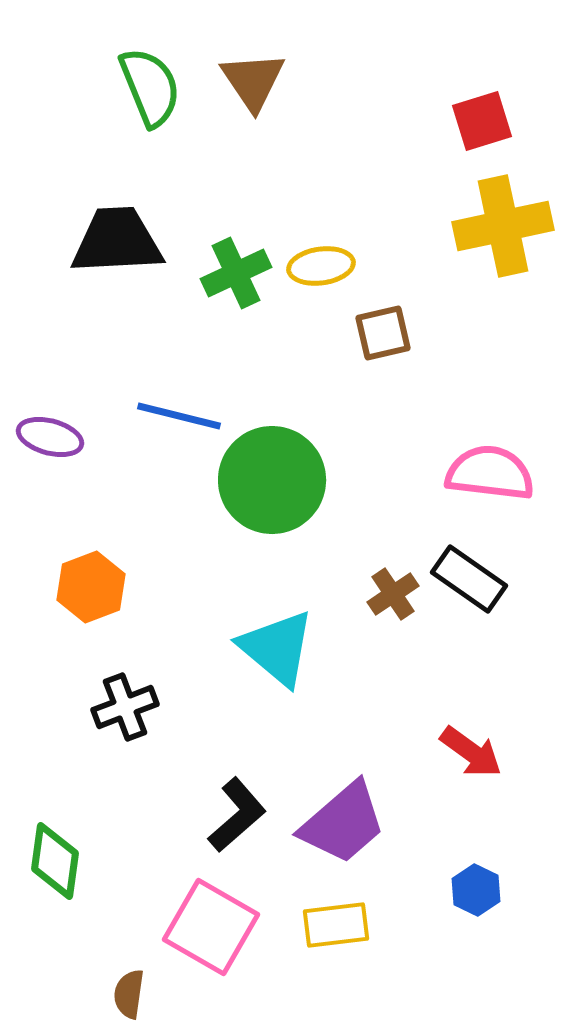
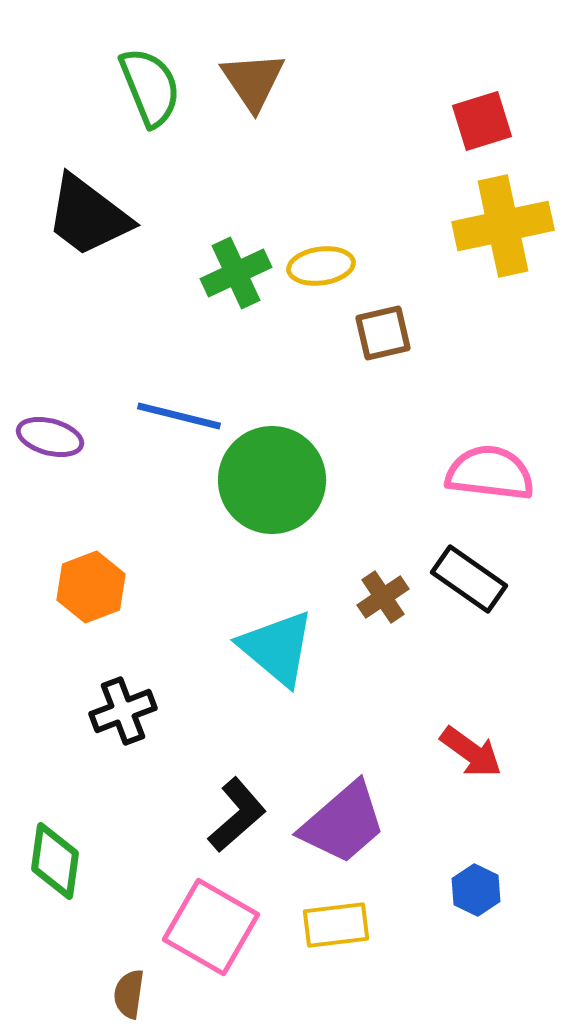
black trapezoid: moved 29 px left, 25 px up; rotated 140 degrees counterclockwise
brown cross: moved 10 px left, 3 px down
black cross: moved 2 px left, 4 px down
